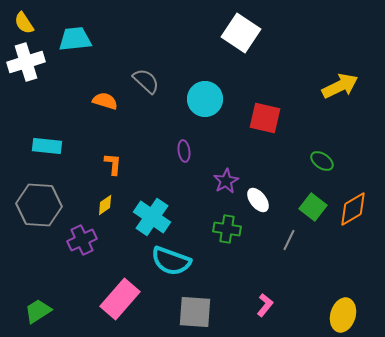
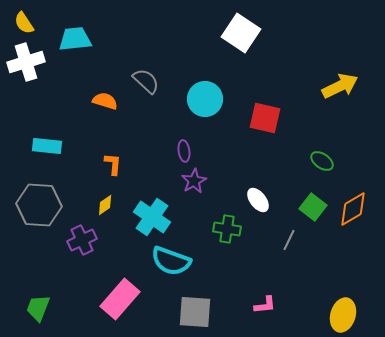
purple star: moved 32 px left
pink L-shape: rotated 45 degrees clockwise
green trapezoid: moved 3 px up; rotated 36 degrees counterclockwise
